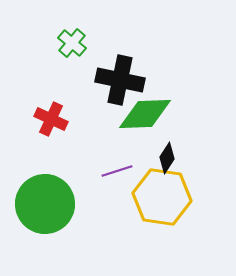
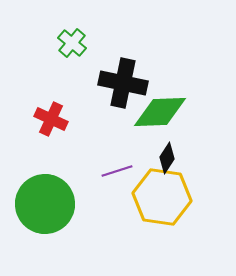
black cross: moved 3 px right, 3 px down
green diamond: moved 15 px right, 2 px up
